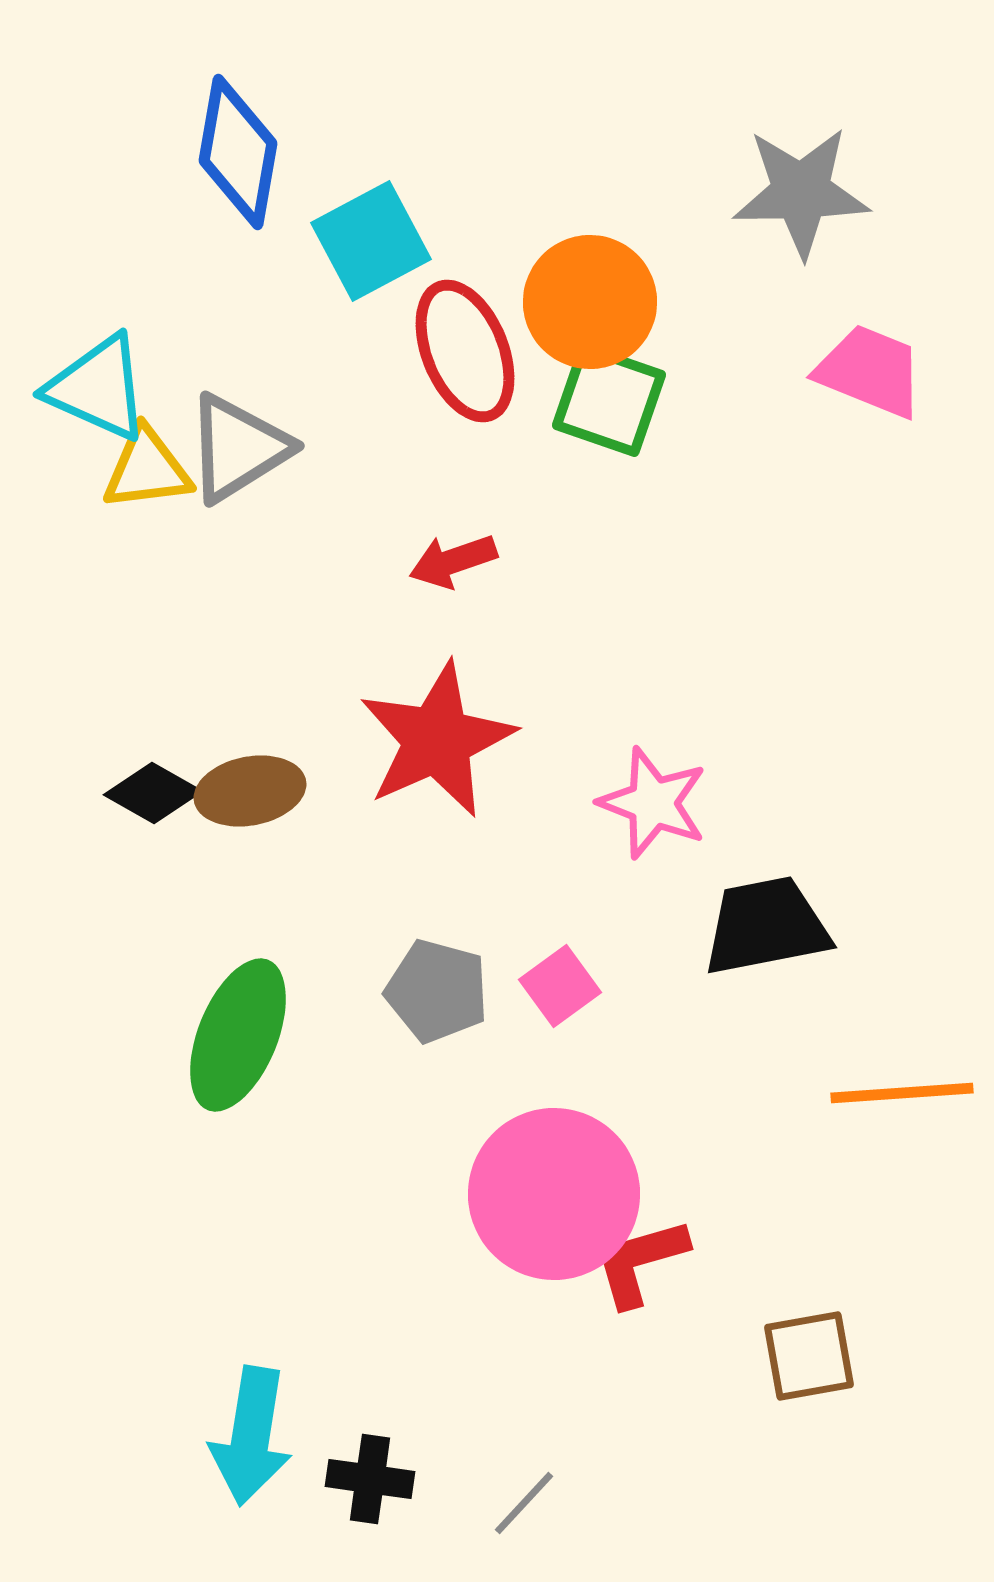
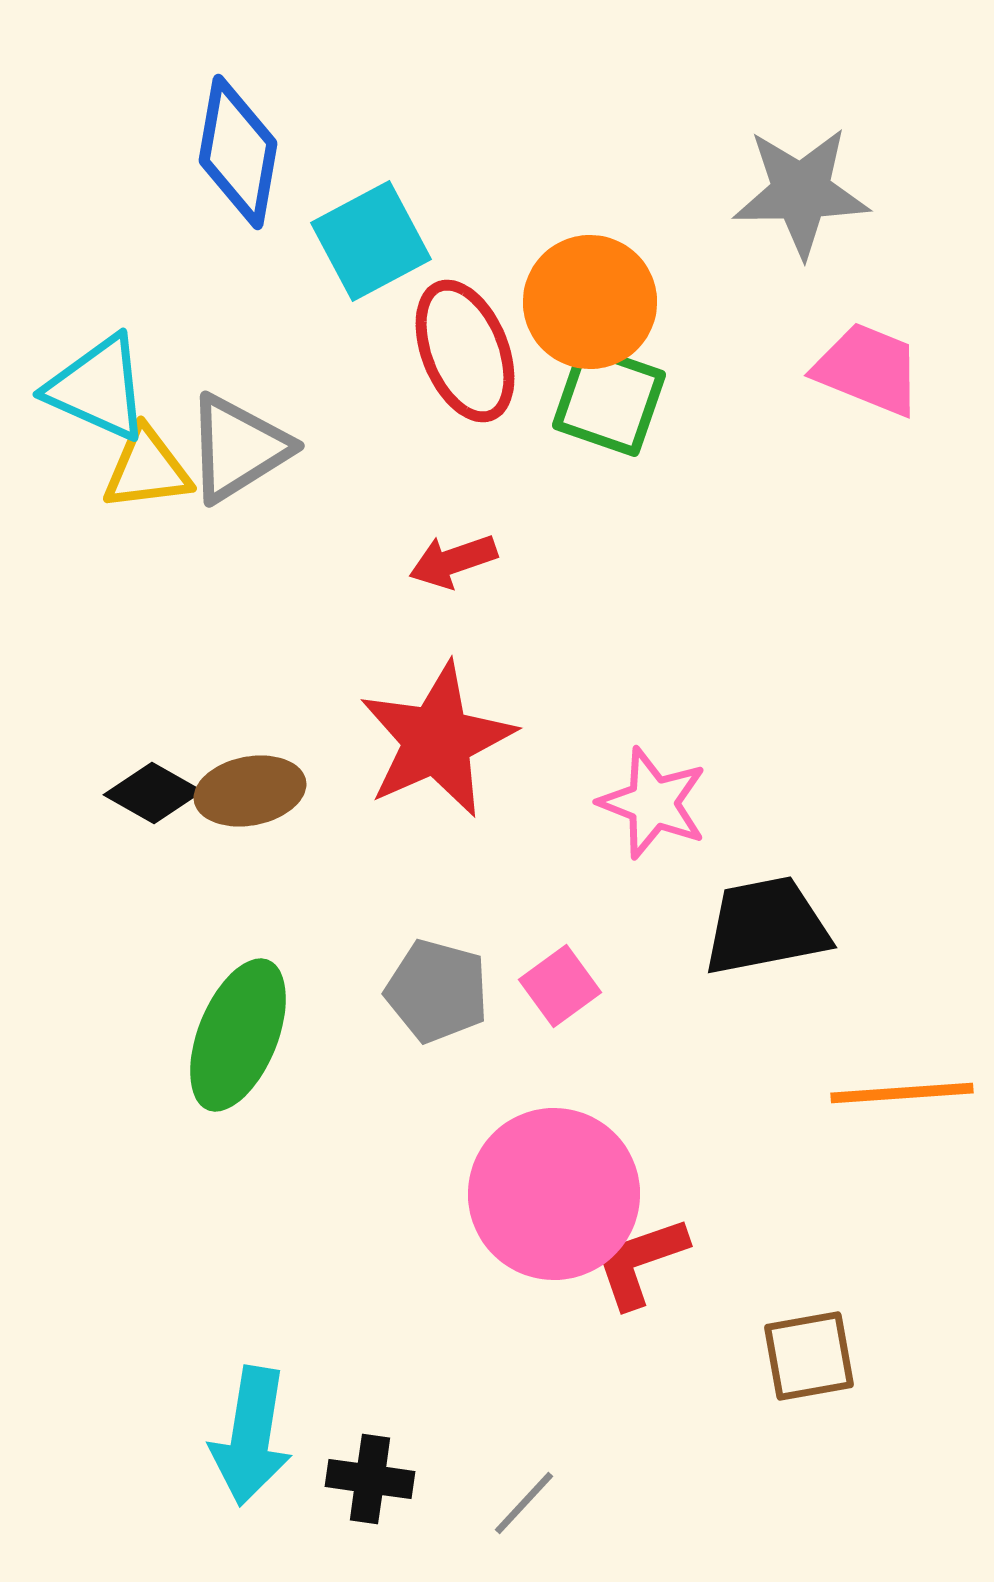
pink trapezoid: moved 2 px left, 2 px up
red L-shape: rotated 3 degrees counterclockwise
